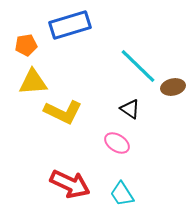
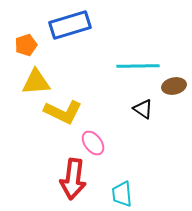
orange pentagon: rotated 10 degrees counterclockwise
cyan line: rotated 45 degrees counterclockwise
yellow triangle: moved 3 px right
brown ellipse: moved 1 px right, 1 px up
black triangle: moved 13 px right
pink ellipse: moved 24 px left; rotated 20 degrees clockwise
red arrow: moved 3 px right, 5 px up; rotated 72 degrees clockwise
cyan trapezoid: rotated 28 degrees clockwise
